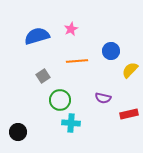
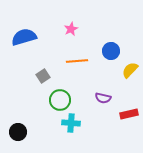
blue semicircle: moved 13 px left, 1 px down
